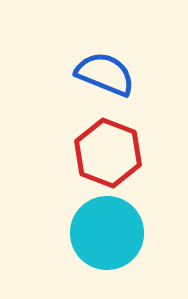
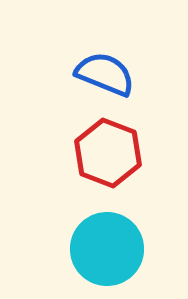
cyan circle: moved 16 px down
